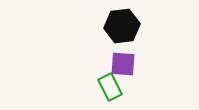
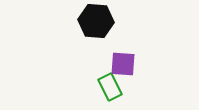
black hexagon: moved 26 px left, 5 px up; rotated 12 degrees clockwise
